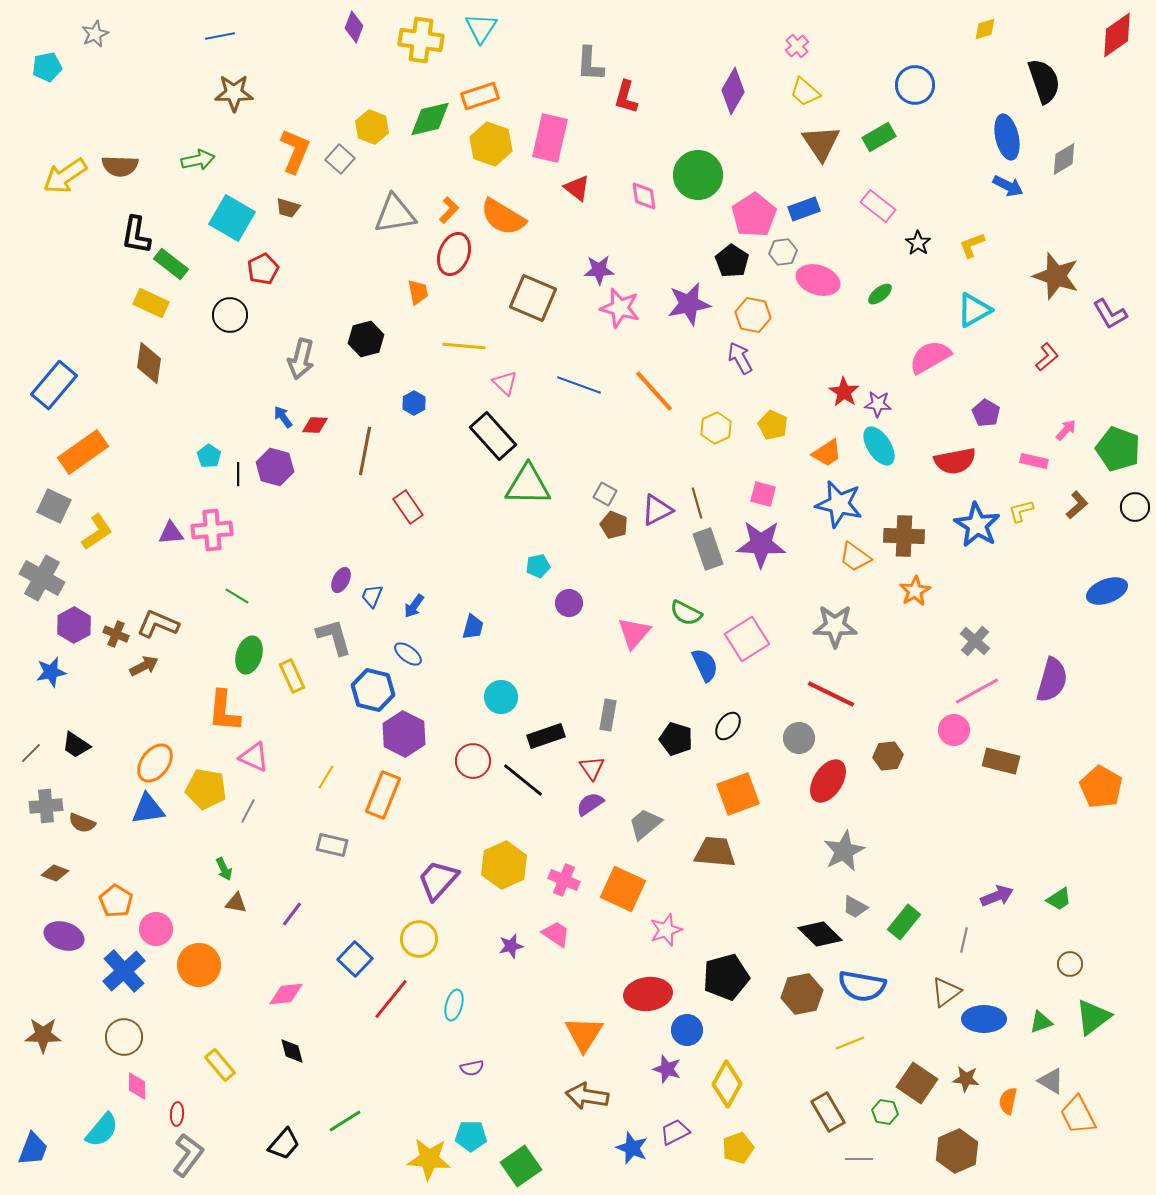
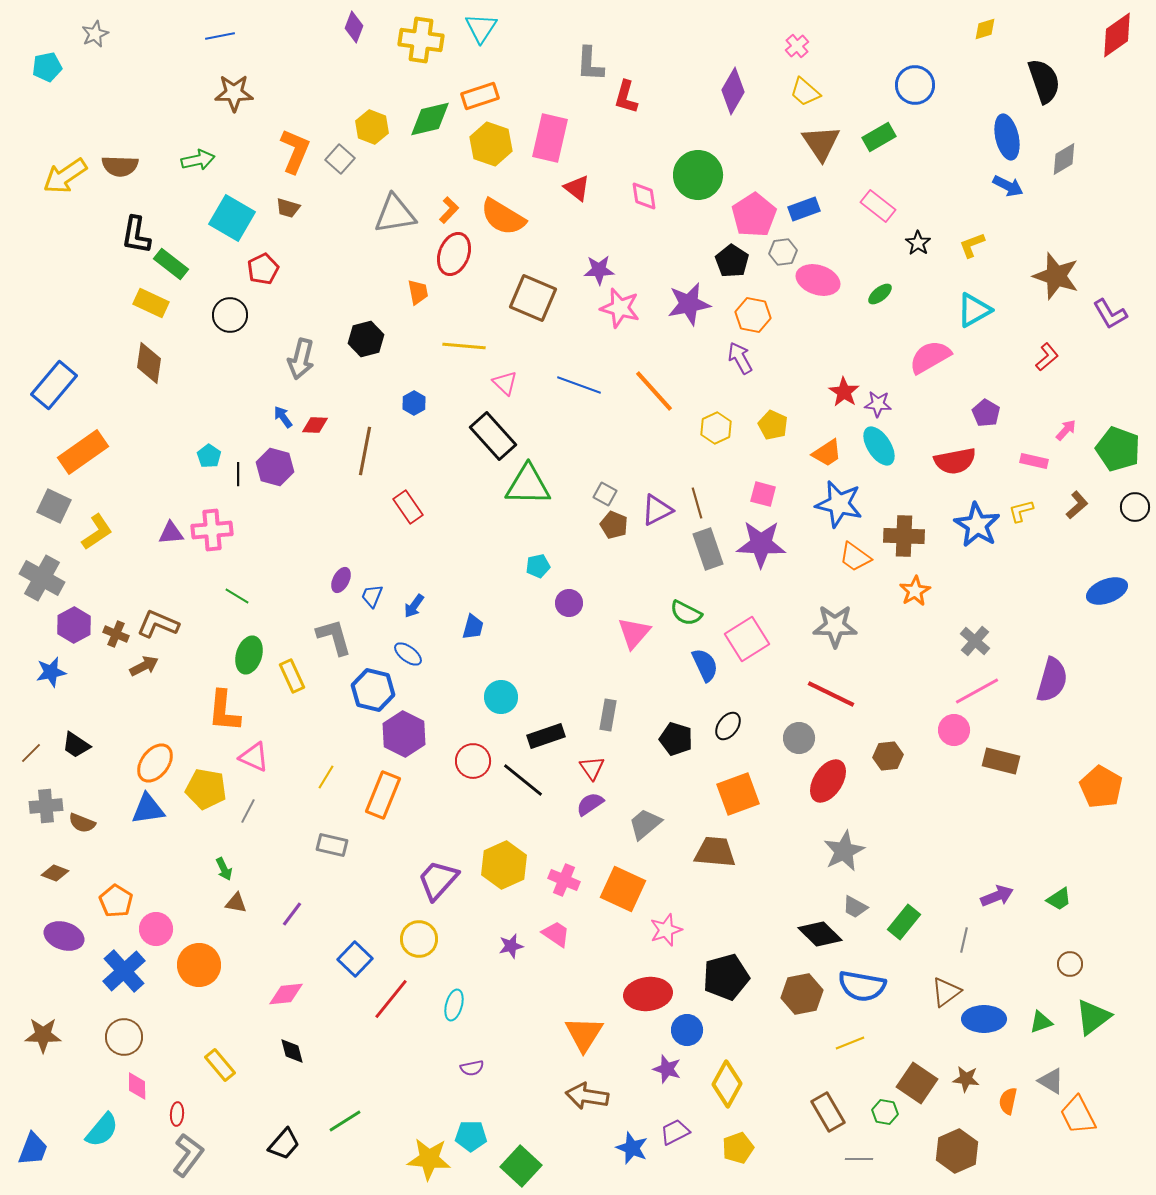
green square at (521, 1166): rotated 12 degrees counterclockwise
